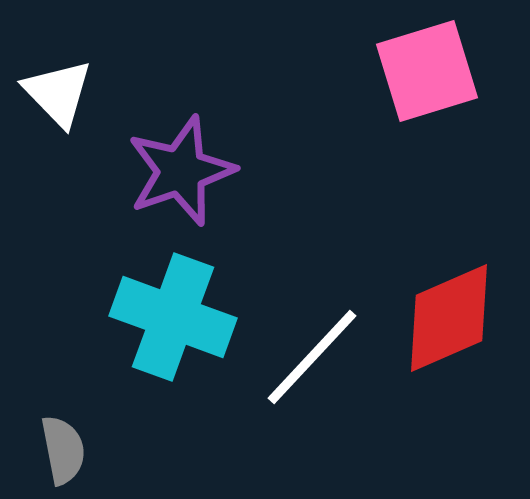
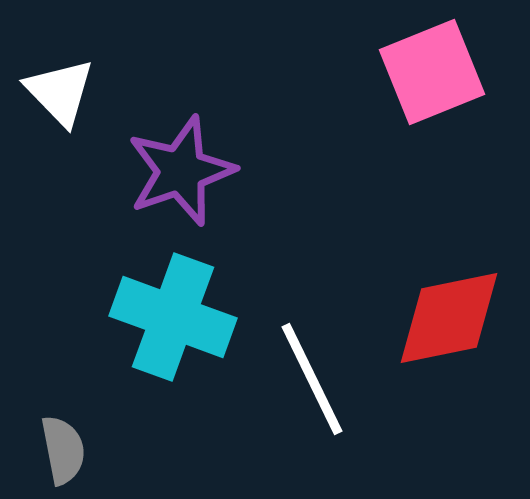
pink square: moved 5 px right, 1 px down; rotated 5 degrees counterclockwise
white triangle: moved 2 px right, 1 px up
red diamond: rotated 12 degrees clockwise
white line: moved 22 px down; rotated 69 degrees counterclockwise
